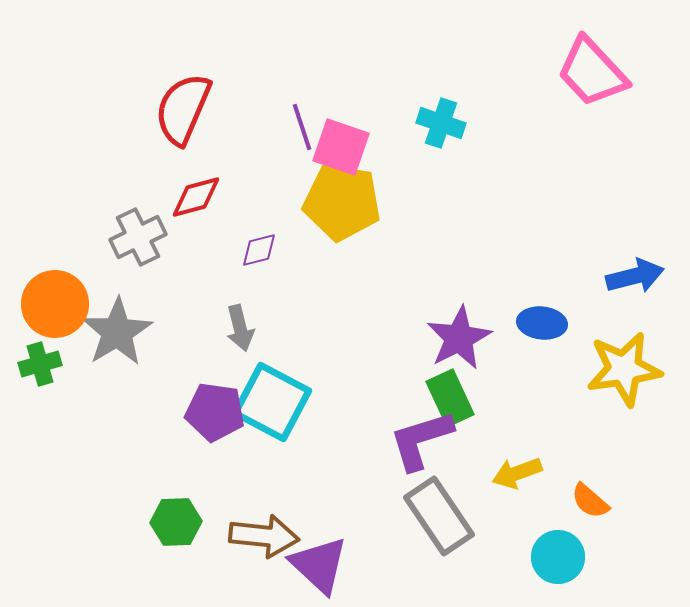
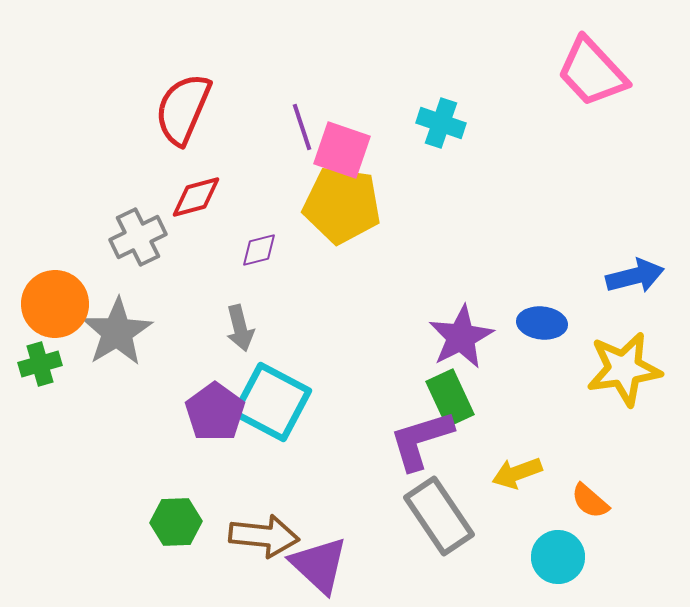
pink square: moved 1 px right, 3 px down
yellow pentagon: moved 3 px down
purple star: moved 2 px right, 1 px up
purple pentagon: rotated 28 degrees clockwise
